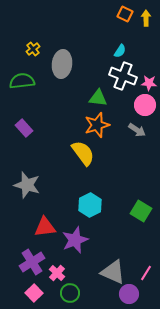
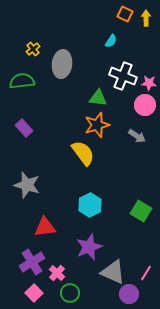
cyan semicircle: moved 9 px left, 10 px up
gray arrow: moved 6 px down
purple star: moved 14 px right, 7 px down
